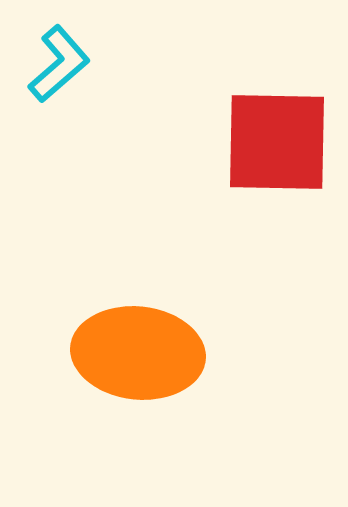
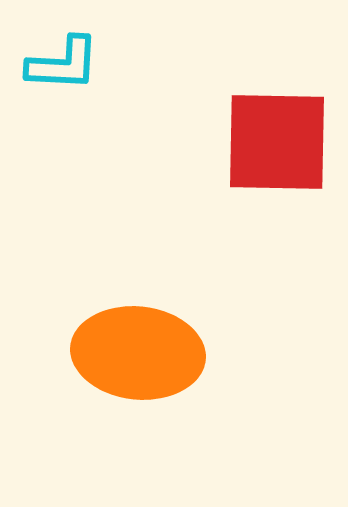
cyan L-shape: moved 4 px right; rotated 44 degrees clockwise
